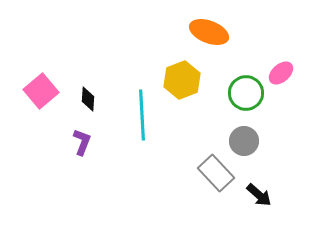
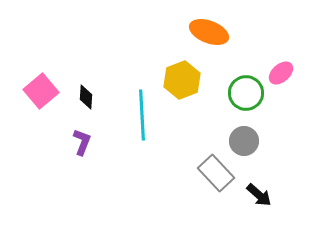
black diamond: moved 2 px left, 2 px up
